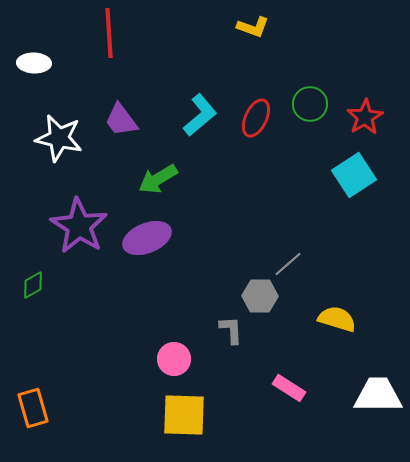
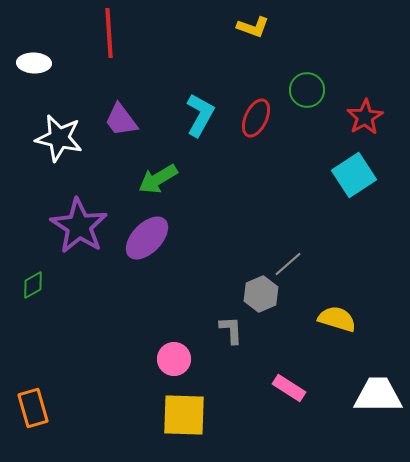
green circle: moved 3 px left, 14 px up
cyan L-shape: rotated 21 degrees counterclockwise
purple ellipse: rotated 24 degrees counterclockwise
gray hexagon: moved 1 px right, 2 px up; rotated 24 degrees counterclockwise
